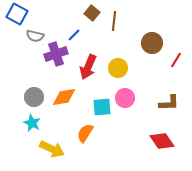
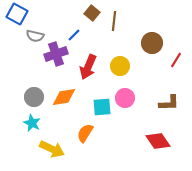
yellow circle: moved 2 px right, 2 px up
red diamond: moved 4 px left
